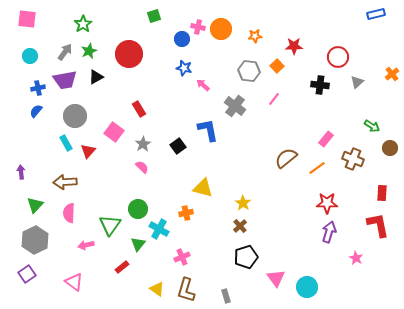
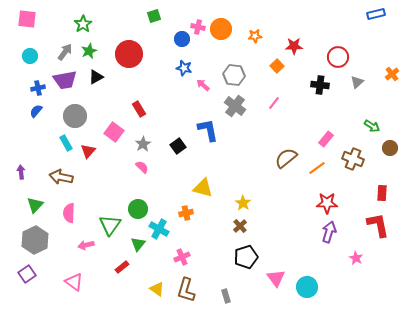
gray hexagon at (249, 71): moved 15 px left, 4 px down
pink line at (274, 99): moved 4 px down
brown arrow at (65, 182): moved 4 px left, 5 px up; rotated 15 degrees clockwise
